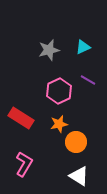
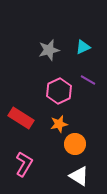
orange circle: moved 1 px left, 2 px down
